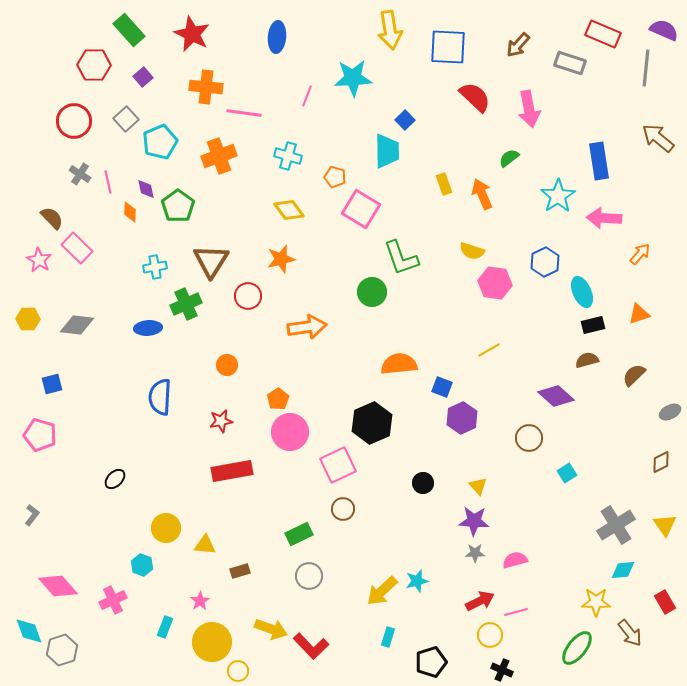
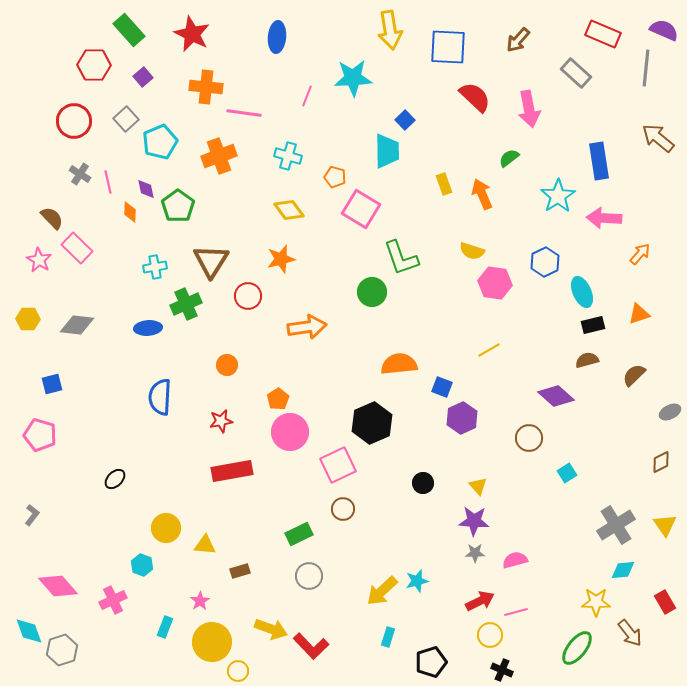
brown arrow at (518, 45): moved 5 px up
gray rectangle at (570, 63): moved 6 px right, 10 px down; rotated 24 degrees clockwise
